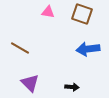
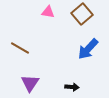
brown square: rotated 30 degrees clockwise
blue arrow: rotated 40 degrees counterclockwise
purple triangle: rotated 18 degrees clockwise
